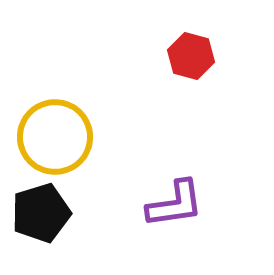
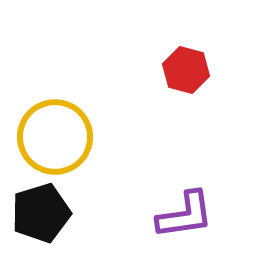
red hexagon: moved 5 px left, 14 px down
purple L-shape: moved 10 px right, 11 px down
